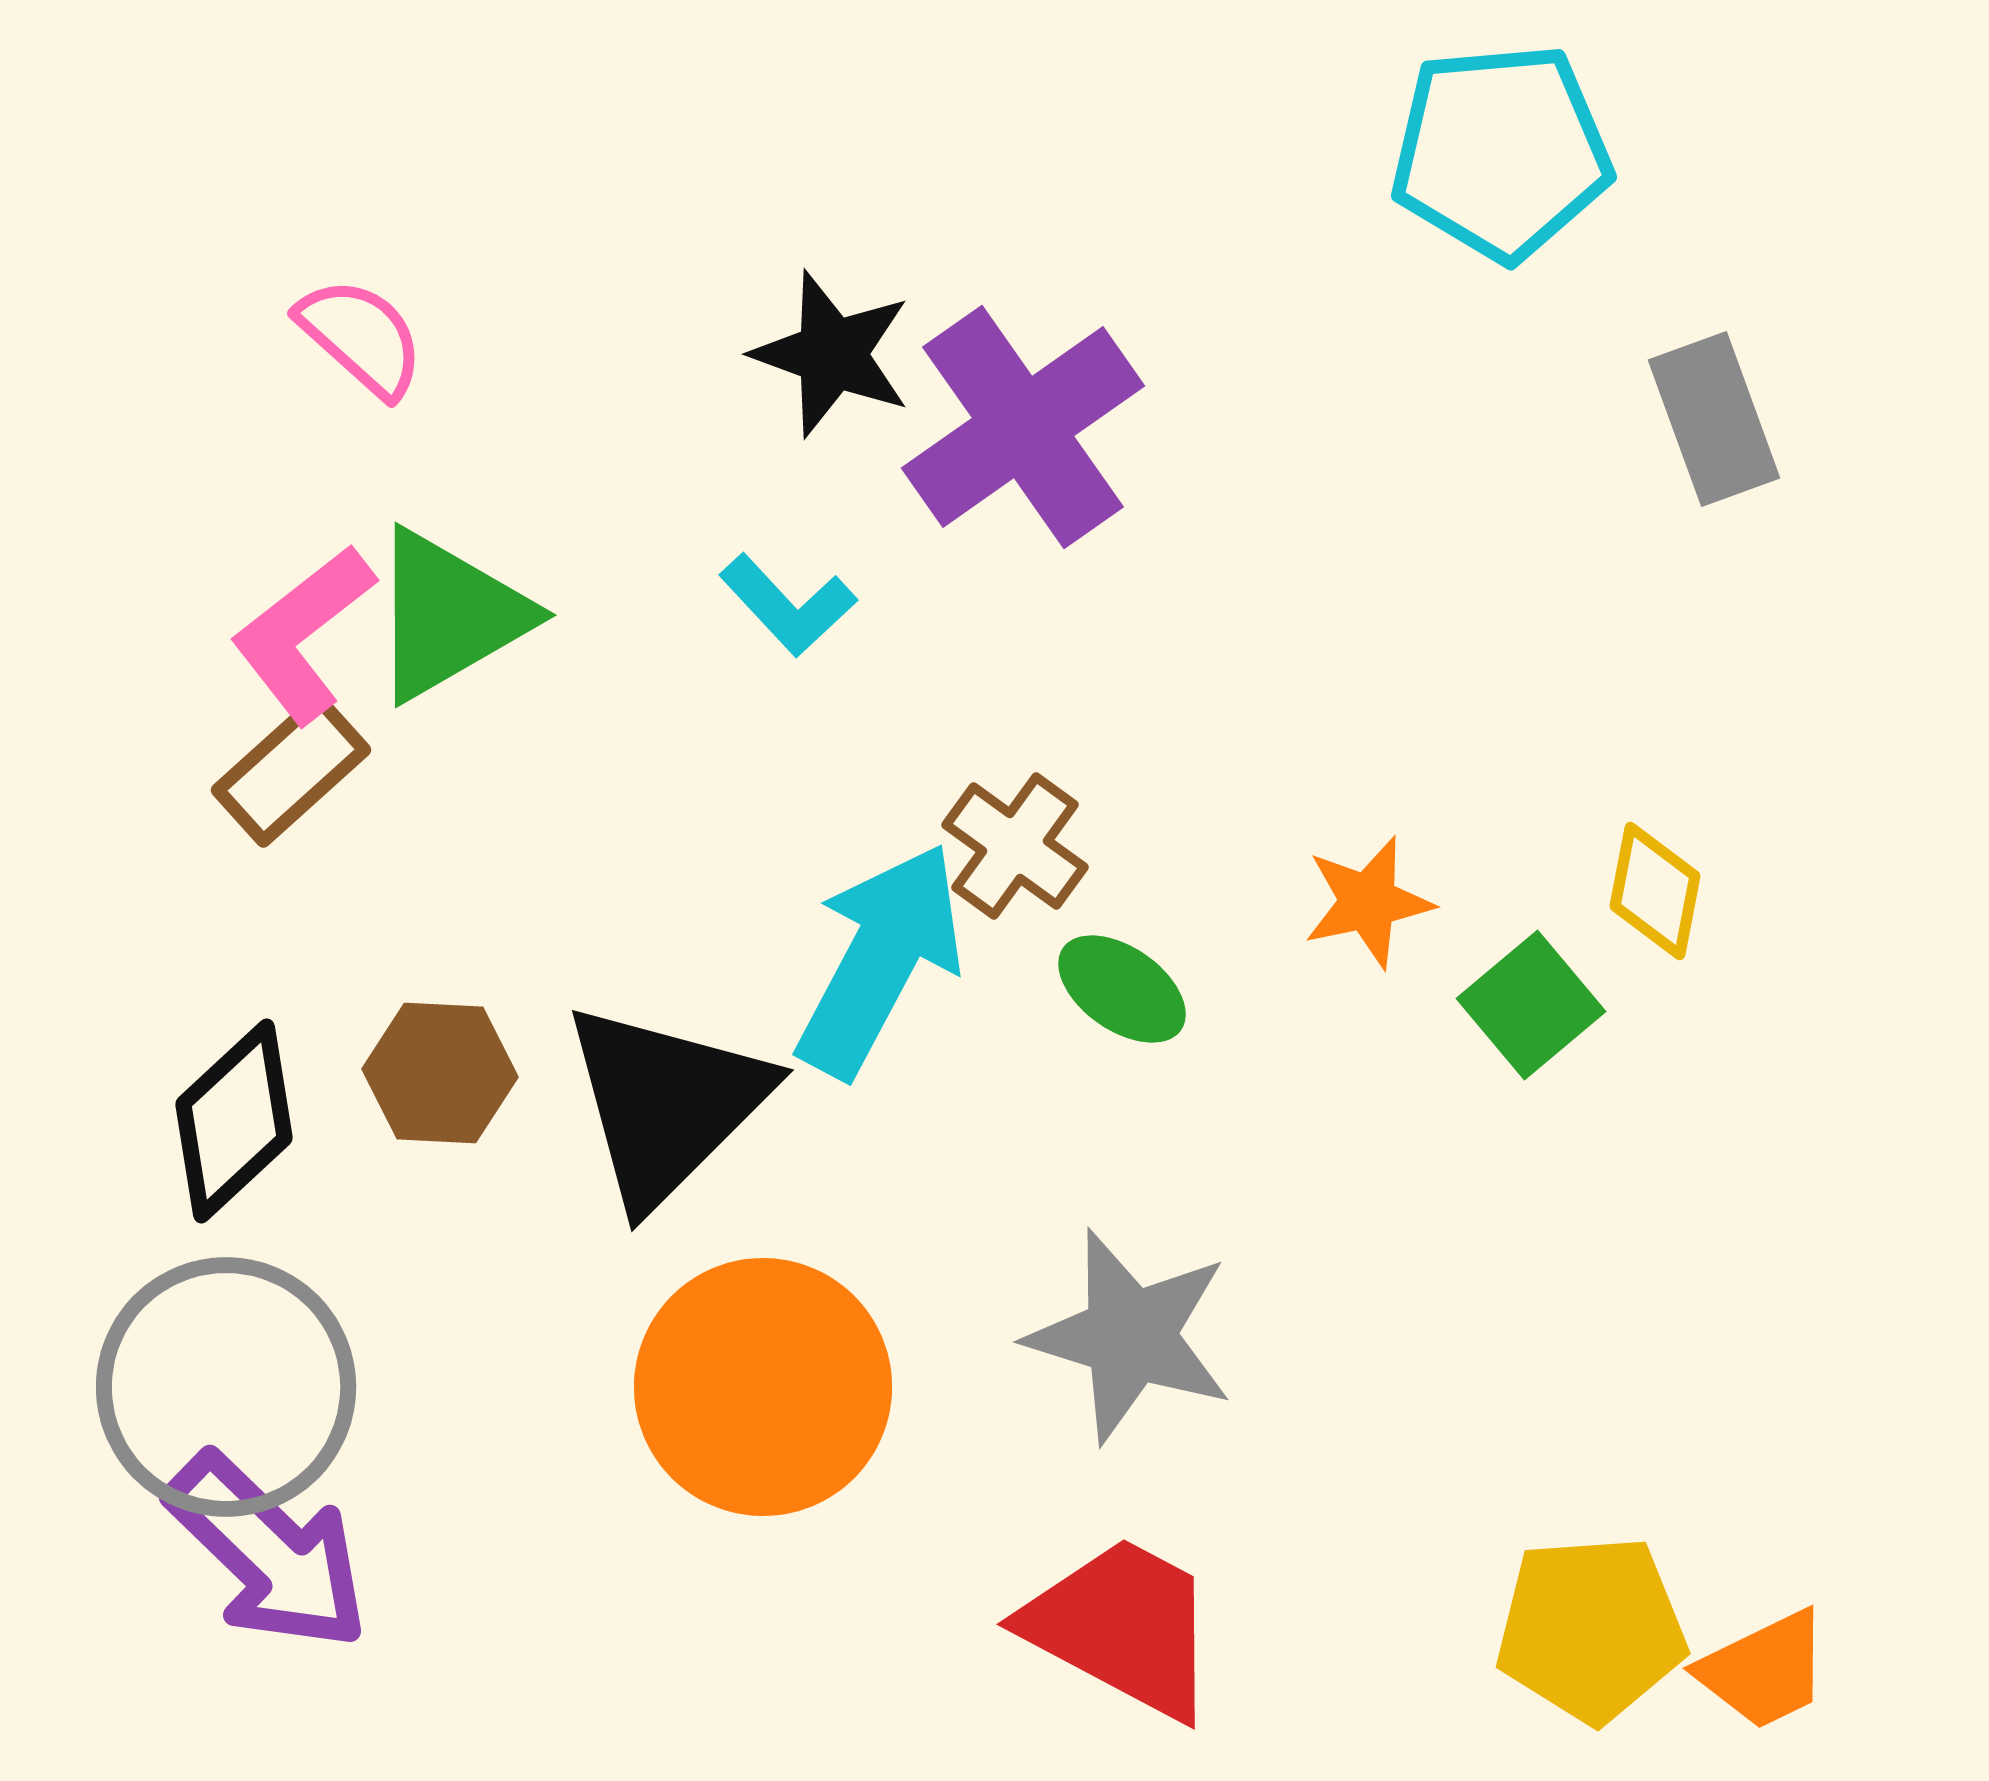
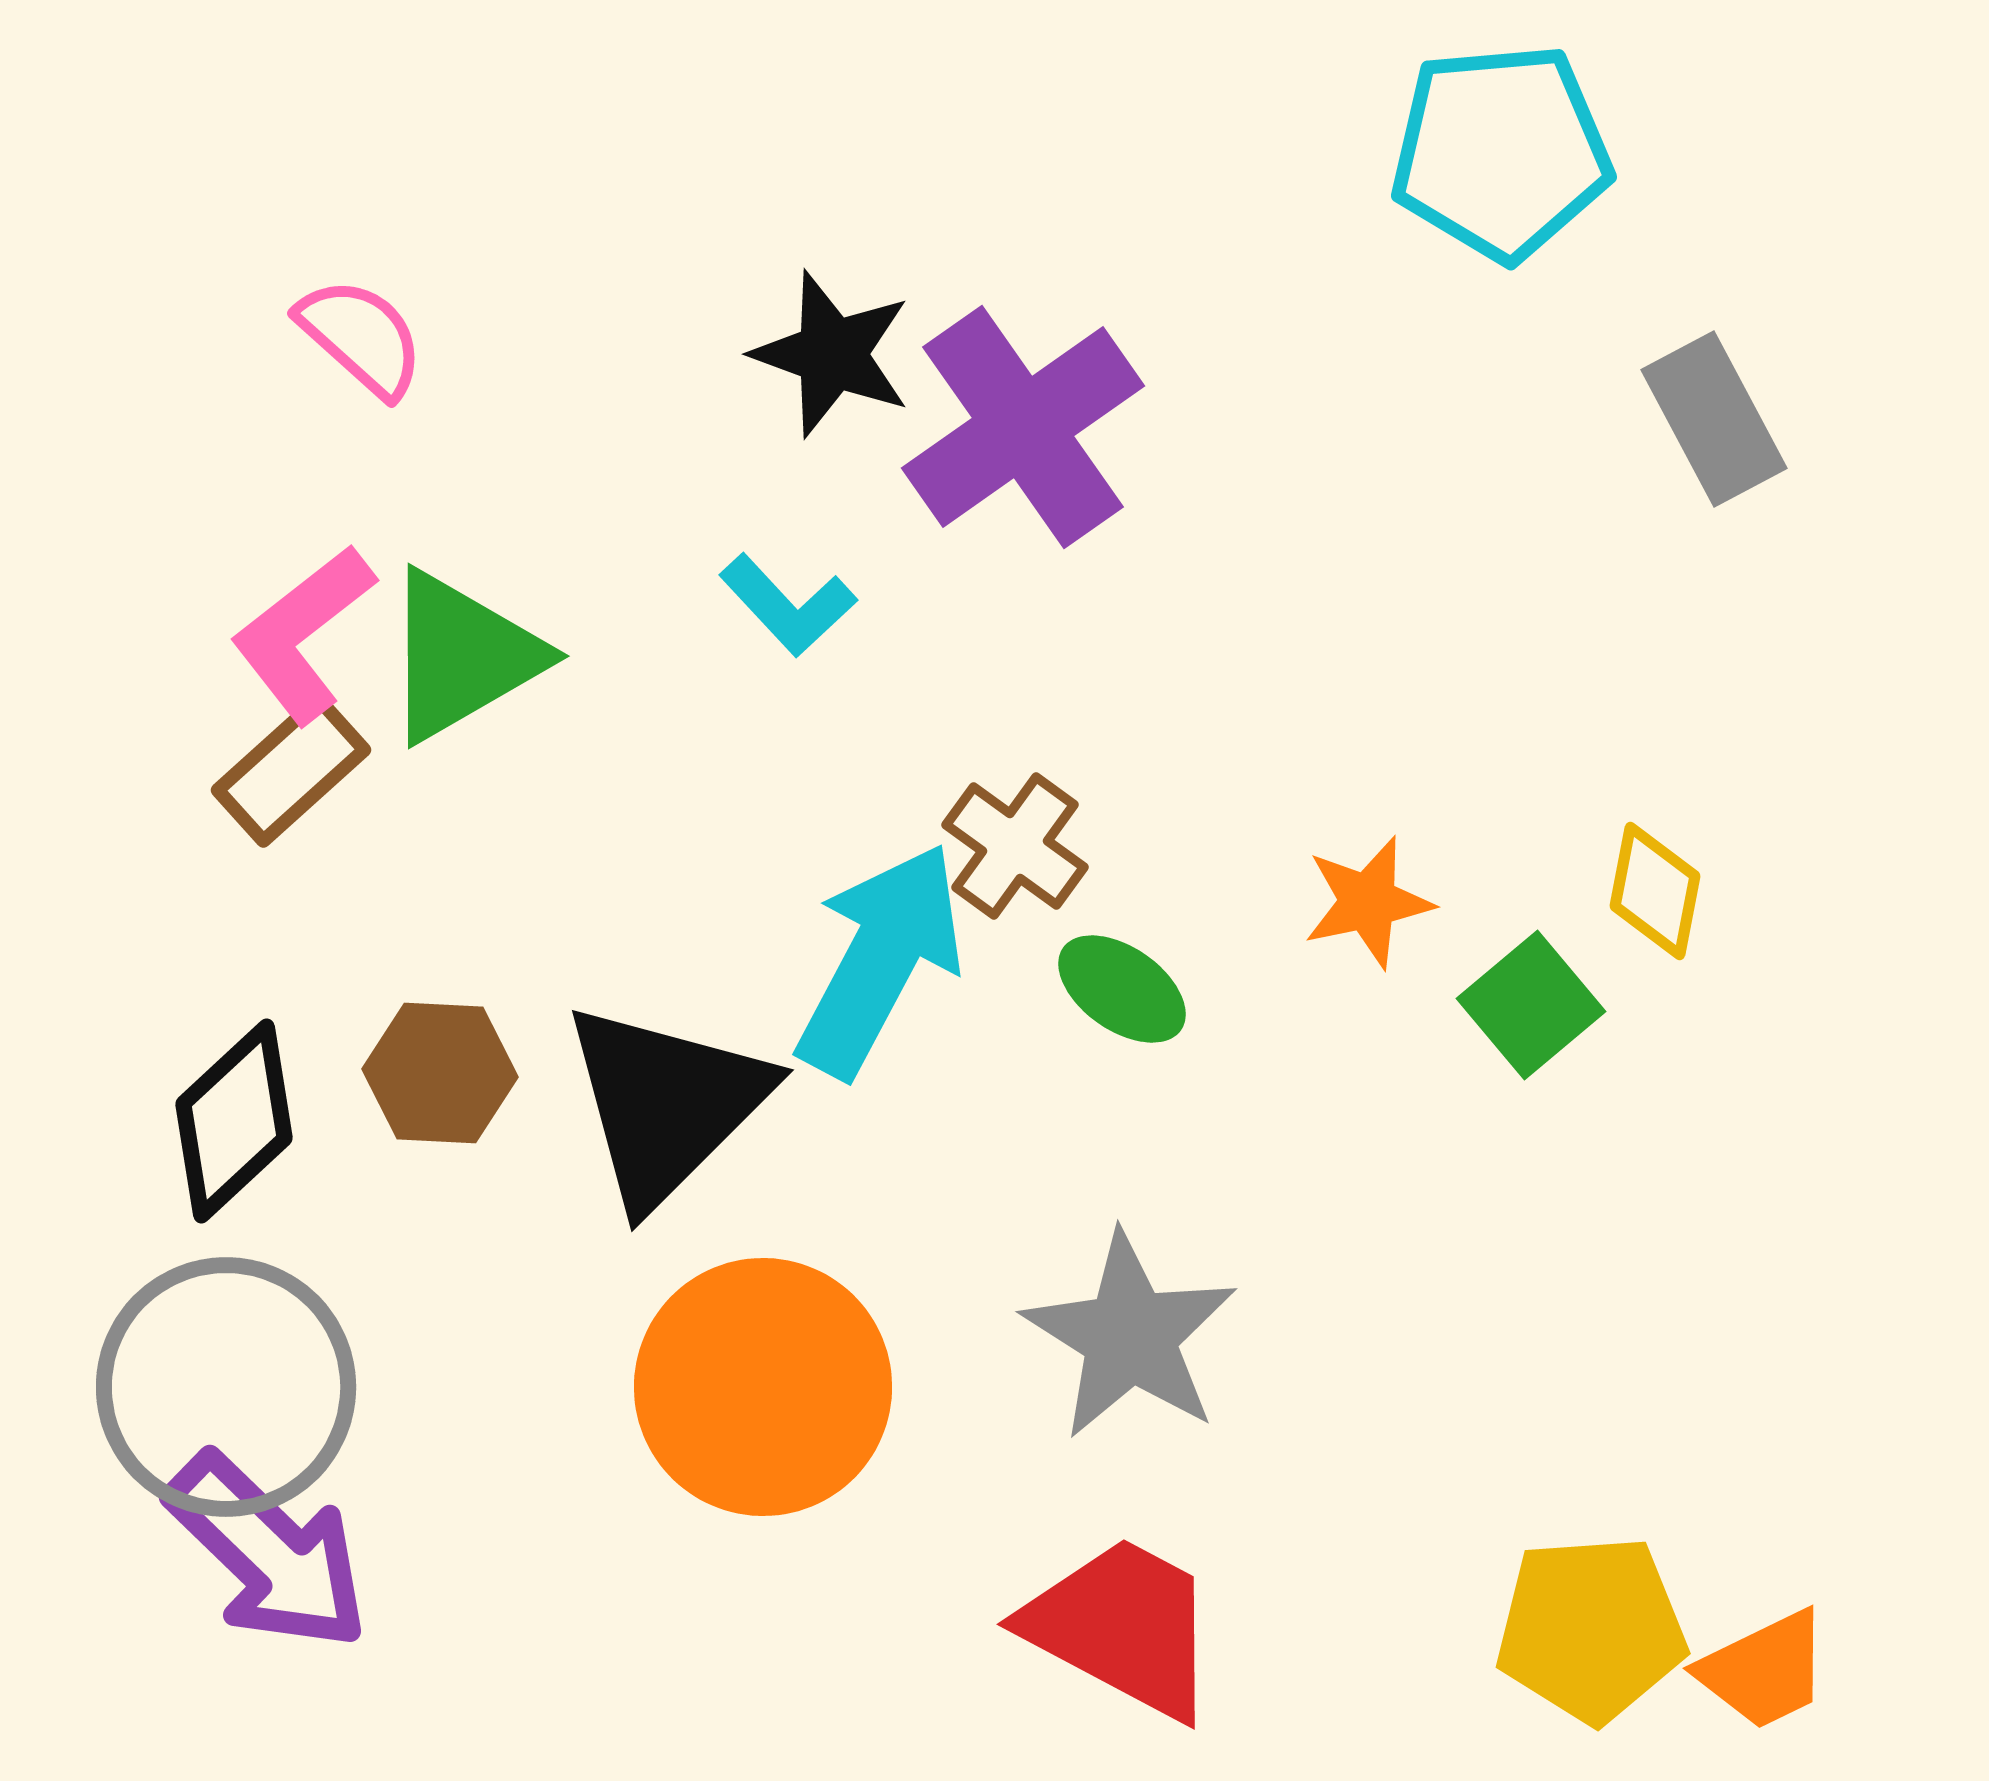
gray rectangle: rotated 8 degrees counterclockwise
green triangle: moved 13 px right, 41 px down
gray star: rotated 15 degrees clockwise
